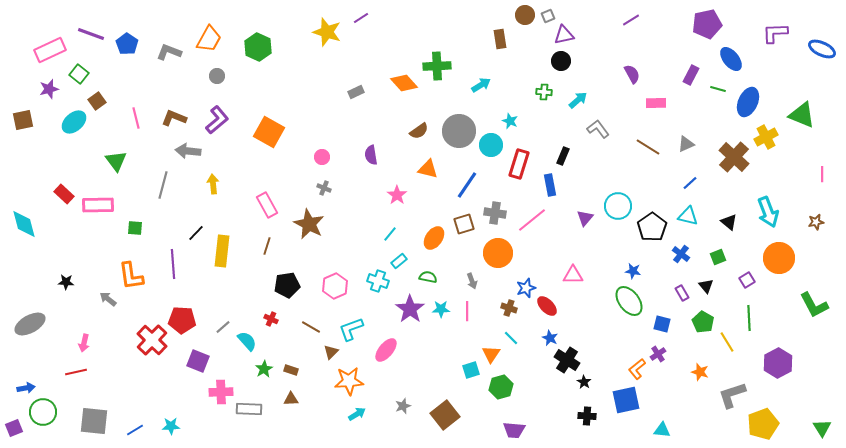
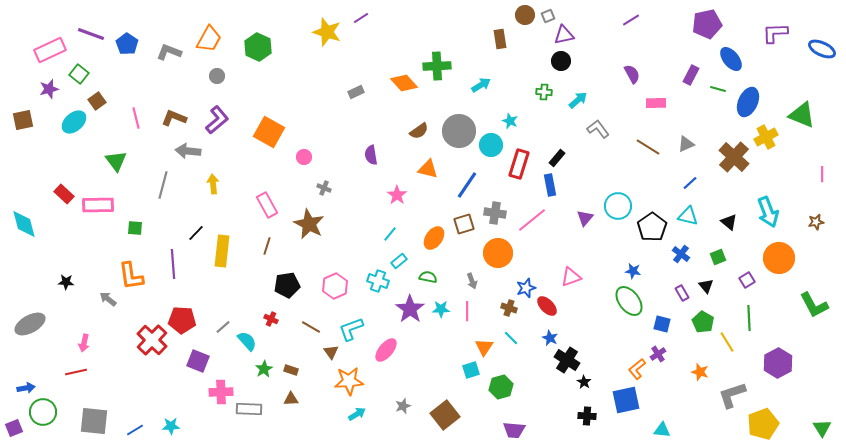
black rectangle at (563, 156): moved 6 px left, 2 px down; rotated 18 degrees clockwise
pink circle at (322, 157): moved 18 px left
pink triangle at (573, 275): moved 2 px left, 2 px down; rotated 20 degrees counterclockwise
brown triangle at (331, 352): rotated 21 degrees counterclockwise
orange triangle at (491, 354): moved 7 px left, 7 px up
